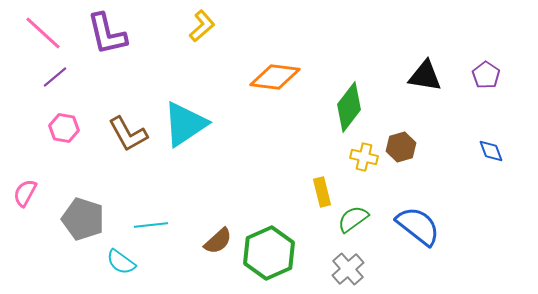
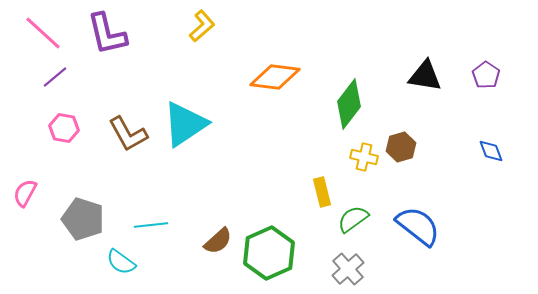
green diamond: moved 3 px up
